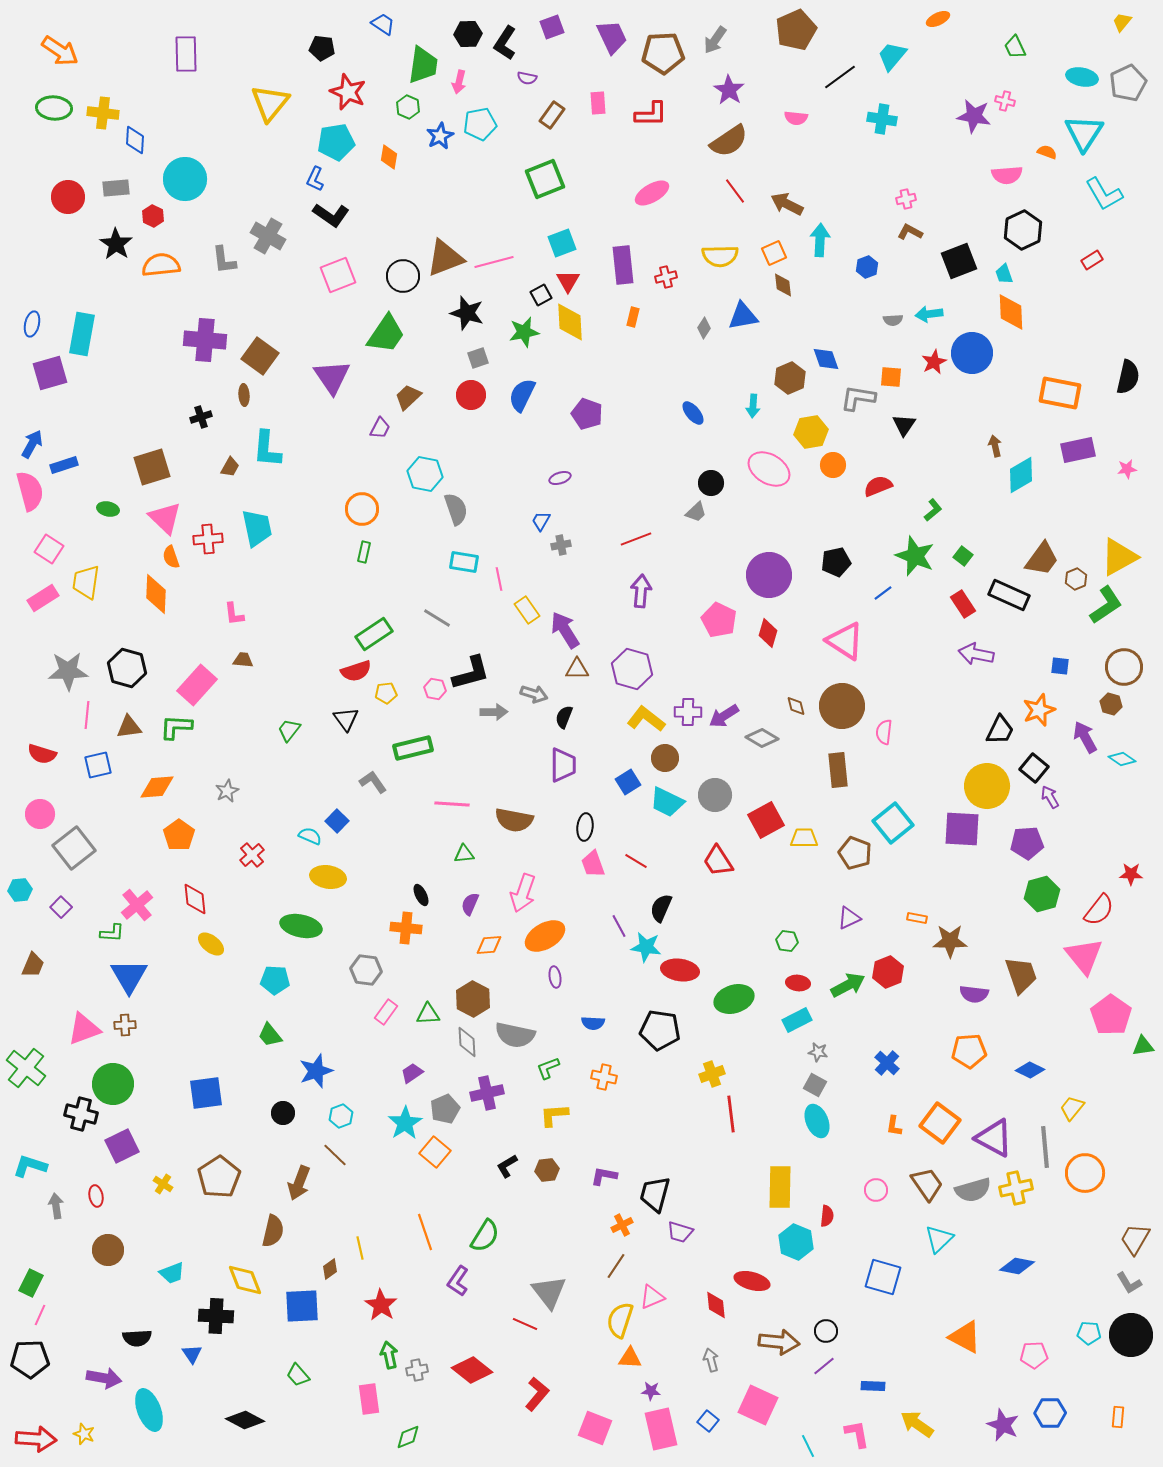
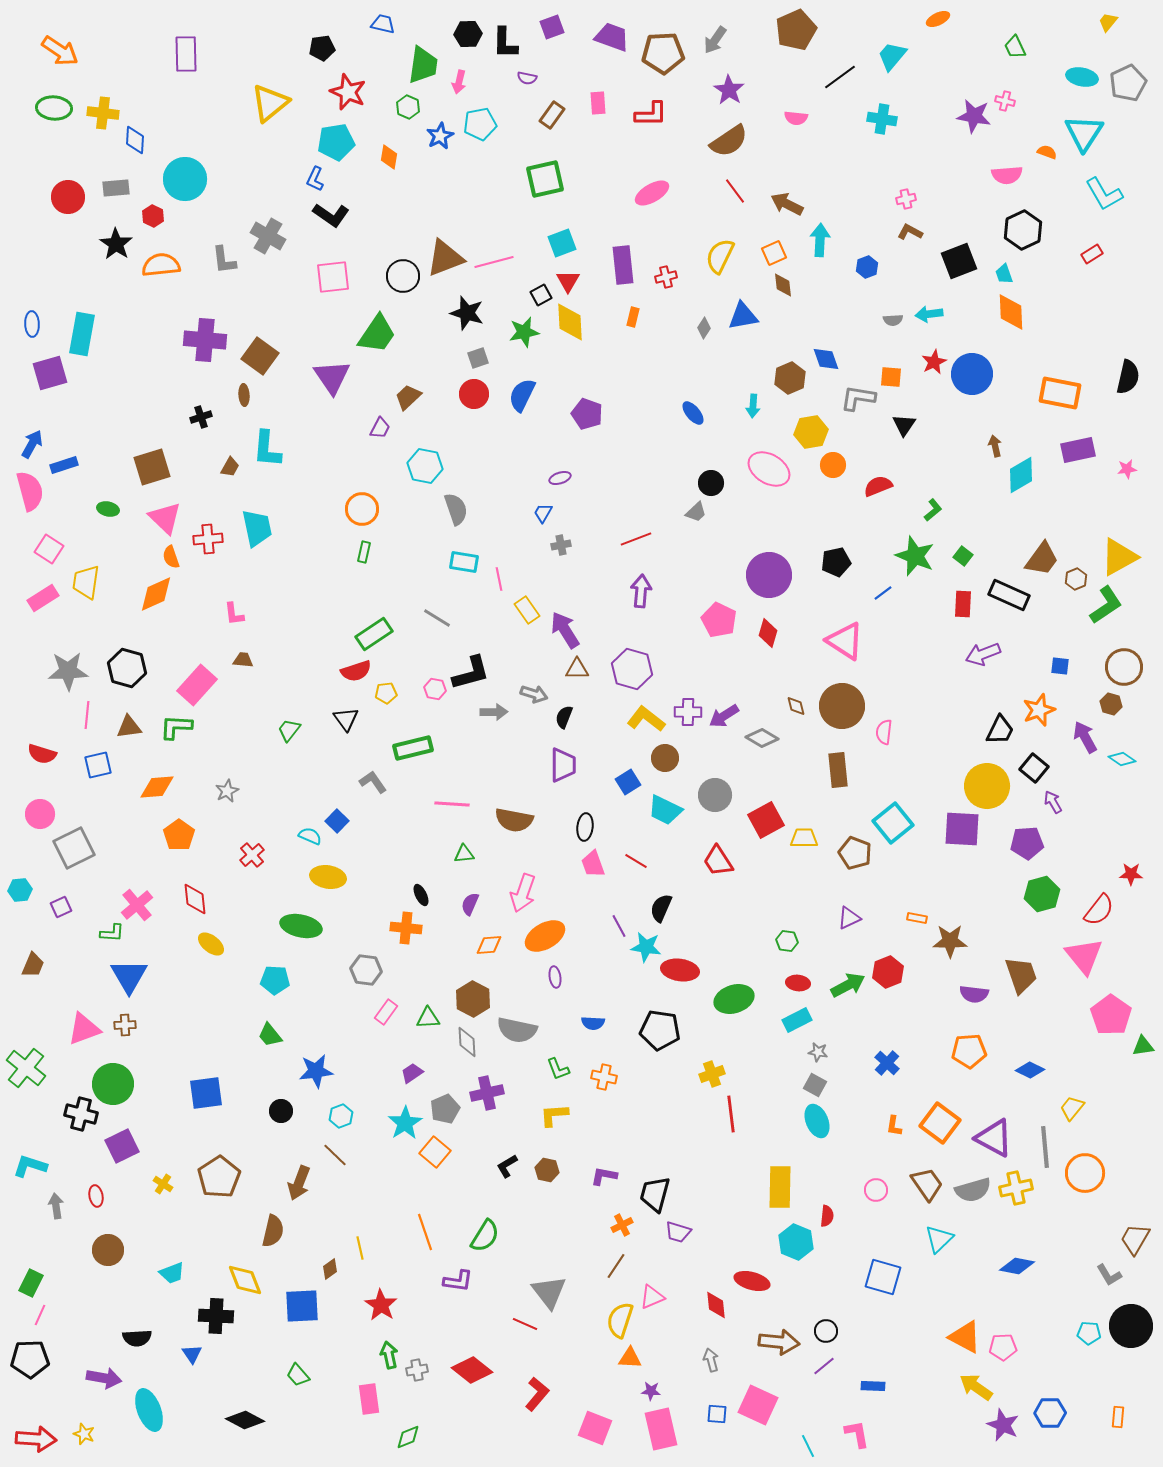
yellow trapezoid at (1122, 22): moved 14 px left
blue trapezoid at (383, 24): rotated 20 degrees counterclockwise
purple trapezoid at (612, 37): rotated 45 degrees counterclockwise
black L-shape at (505, 43): rotated 32 degrees counterclockwise
black pentagon at (322, 48): rotated 15 degrees counterclockwise
yellow triangle at (270, 103): rotated 12 degrees clockwise
green square at (545, 179): rotated 9 degrees clockwise
yellow semicircle at (720, 256): rotated 117 degrees clockwise
red rectangle at (1092, 260): moved 6 px up
pink square at (338, 275): moved 5 px left, 2 px down; rotated 15 degrees clockwise
blue ellipse at (32, 324): rotated 15 degrees counterclockwise
green trapezoid at (386, 334): moved 9 px left
blue circle at (972, 353): moved 21 px down
red circle at (471, 395): moved 3 px right, 1 px up
cyan hexagon at (425, 474): moved 8 px up
blue trapezoid at (541, 521): moved 2 px right, 8 px up
orange diamond at (156, 594): rotated 63 degrees clockwise
red rectangle at (963, 604): rotated 36 degrees clockwise
purple arrow at (976, 654): moved 7 px right; rotated 32 degrees counterclockwise
purple arrow at (1050, 797): moved 3 px right, 5 px down
cyan trapezoid at (667, 802): moved 2 px left, 8 px down
gray square at (74, 848): rotated 12 degrees clockwise
purple square at (61, 907): rotated 20 degrees clockwise
green triangle at (428, 1014): moved 4 px down
gray semicircle at (515, 1035): moved 2 px right, 5 px up
green L-shape at (548, 1068): moved 10 px right, 1 px down; rotated 90 degrees counterclockwise
blue star at (316, 1071): rotated 12 degrees clockwise
black circle at (283, 1113): moved 2 px left, 2 px up
brown hexagon at (547, 1170): rotated 20 degrees clockwise
purple trapezoid at (680, 1232): moved 2 px left
purple L-shape at (458, 1281): rotated 116 degrees counterclockwise
gray L-shape at (1129, 1283): moved 20 px left, 8 px up
black circle at (1131, 1335): moved 9 px up
pink pentagon at (1034, 1355): moved 31 px left, 8 px up
blue square at (708, 1421): moved 9 px right, 7 px up; rotated 35 degrees counterclockwise
yellow arrow at (917, 1424): moved 59 px right, 37 px up
